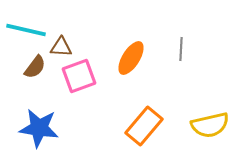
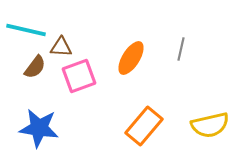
gray line: rotated 10 degrees clockwise
